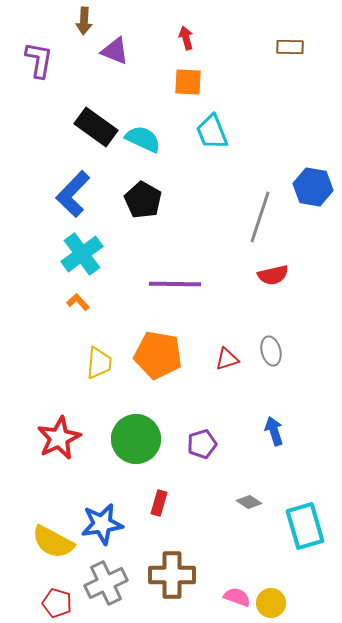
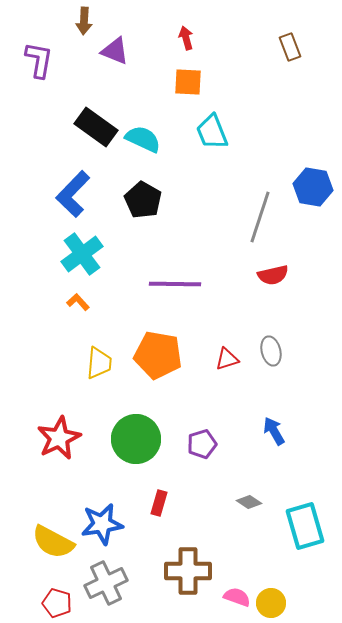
brown rectangle: rotated 68 degrees clockwise
blue arrow: rotated 12 degrees counterclockwise
brown cross: moved 16 px right, 4 px up
